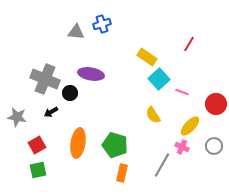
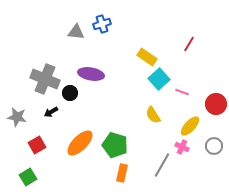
orange ellipse: moved 2 px right; rotated 36 degrees clockwise
green square: moved 10 px left, 7 px down; rotated 18 degrees counterclockwise
